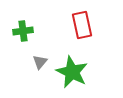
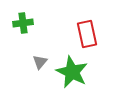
red rectangle: moved 5 px right, 9 px down
green cross: moved 8 px up
